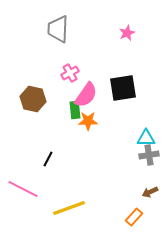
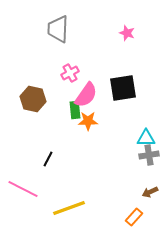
pink star: rotated 28 degrees counterclockwise
